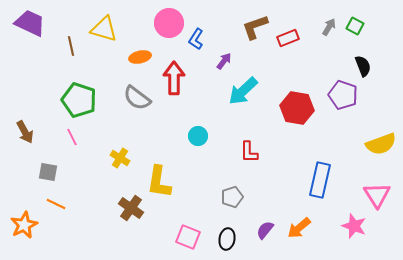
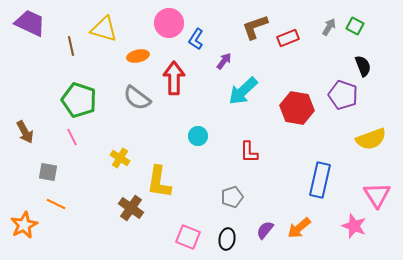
orange ellipse: moved 2 px left, 1 px up
yellow semicircle: moved 10 px left, 5 px up
